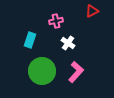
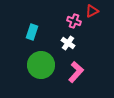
pink cross: moved 18 px right; rotated 32 degrees clockwise
cyan rectangle: moved 2 px right, 8 px up
green circle: moved 1 px left, 6 px up
